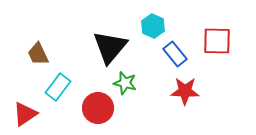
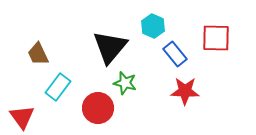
red square: moved 1 px left, 3 px up
red triangle: moved 3 px left, 3 px down; rotated 32 degrees counterclockwise
